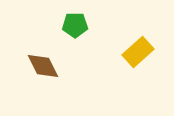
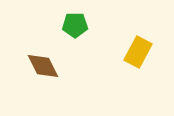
yellow rectangle: rotated 20 degrees counterclockwise
